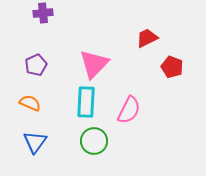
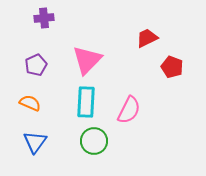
purple cross: moved 1 px right, 5 px down
pink triangle: moved 7 px left, 4 px up
